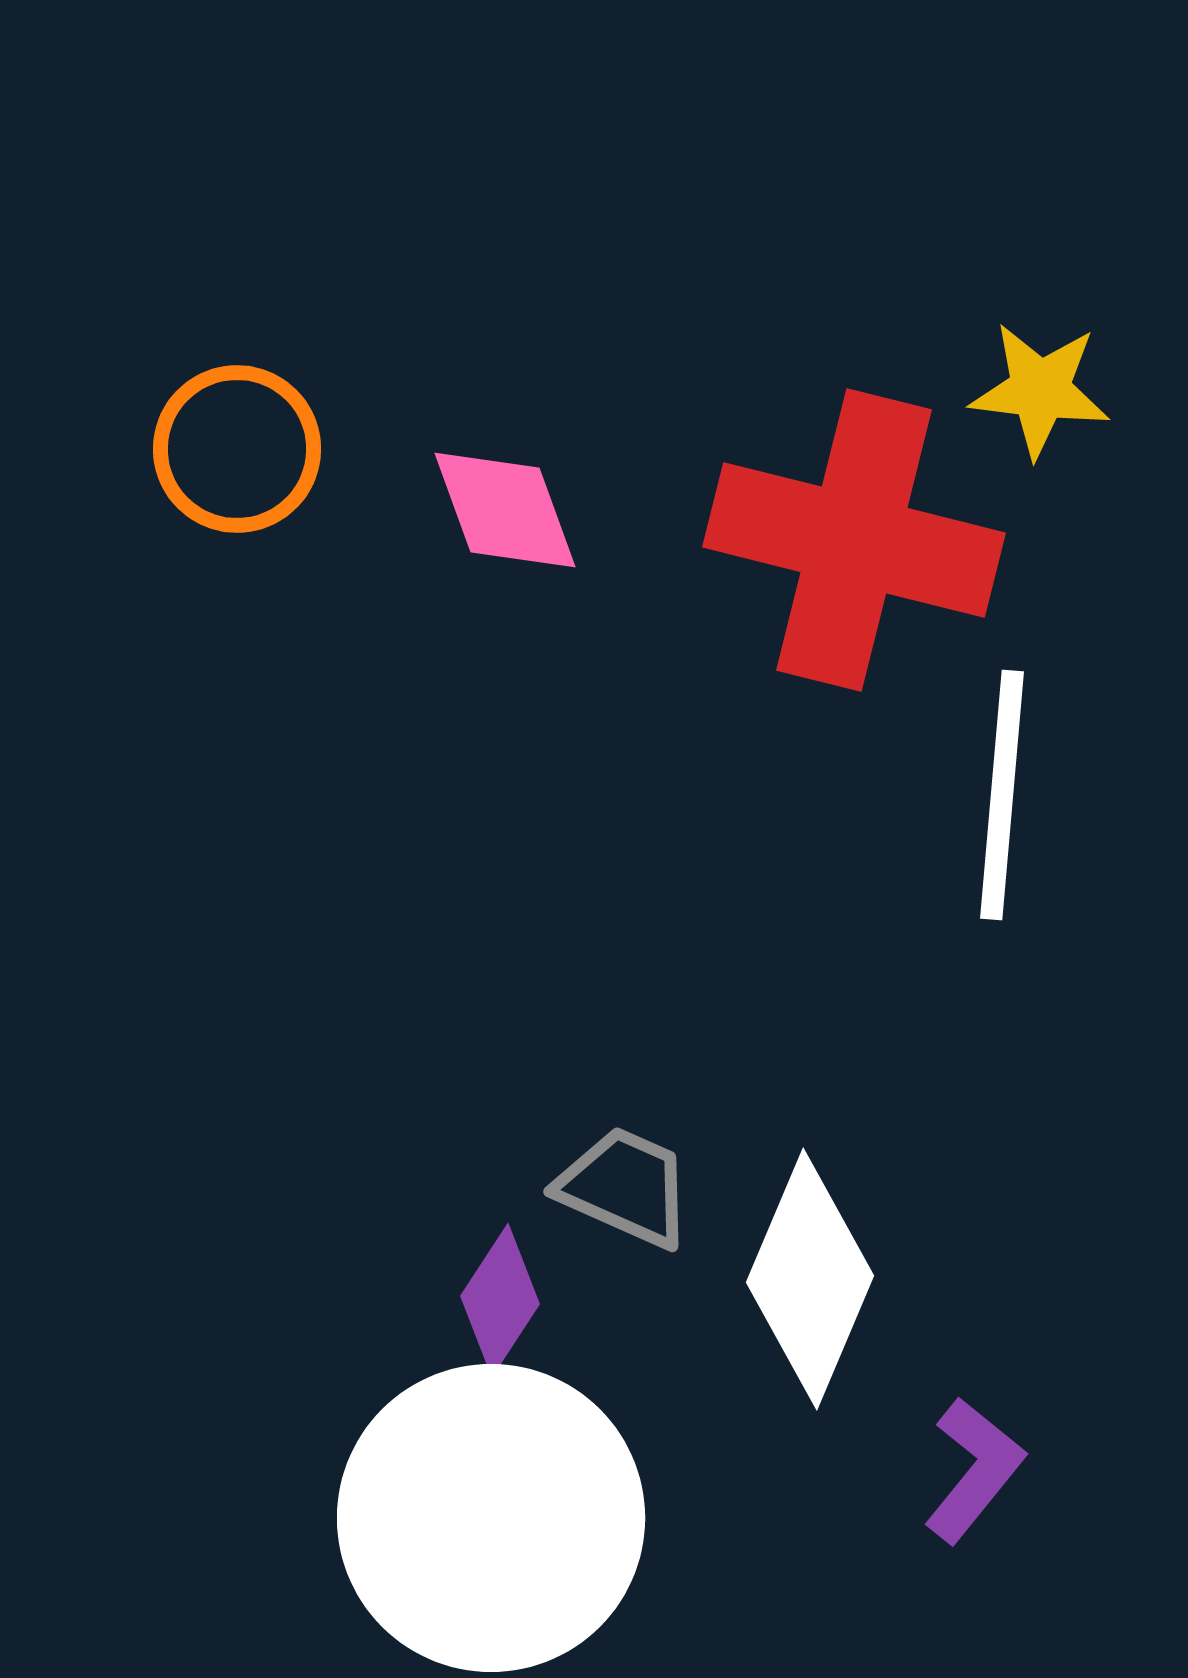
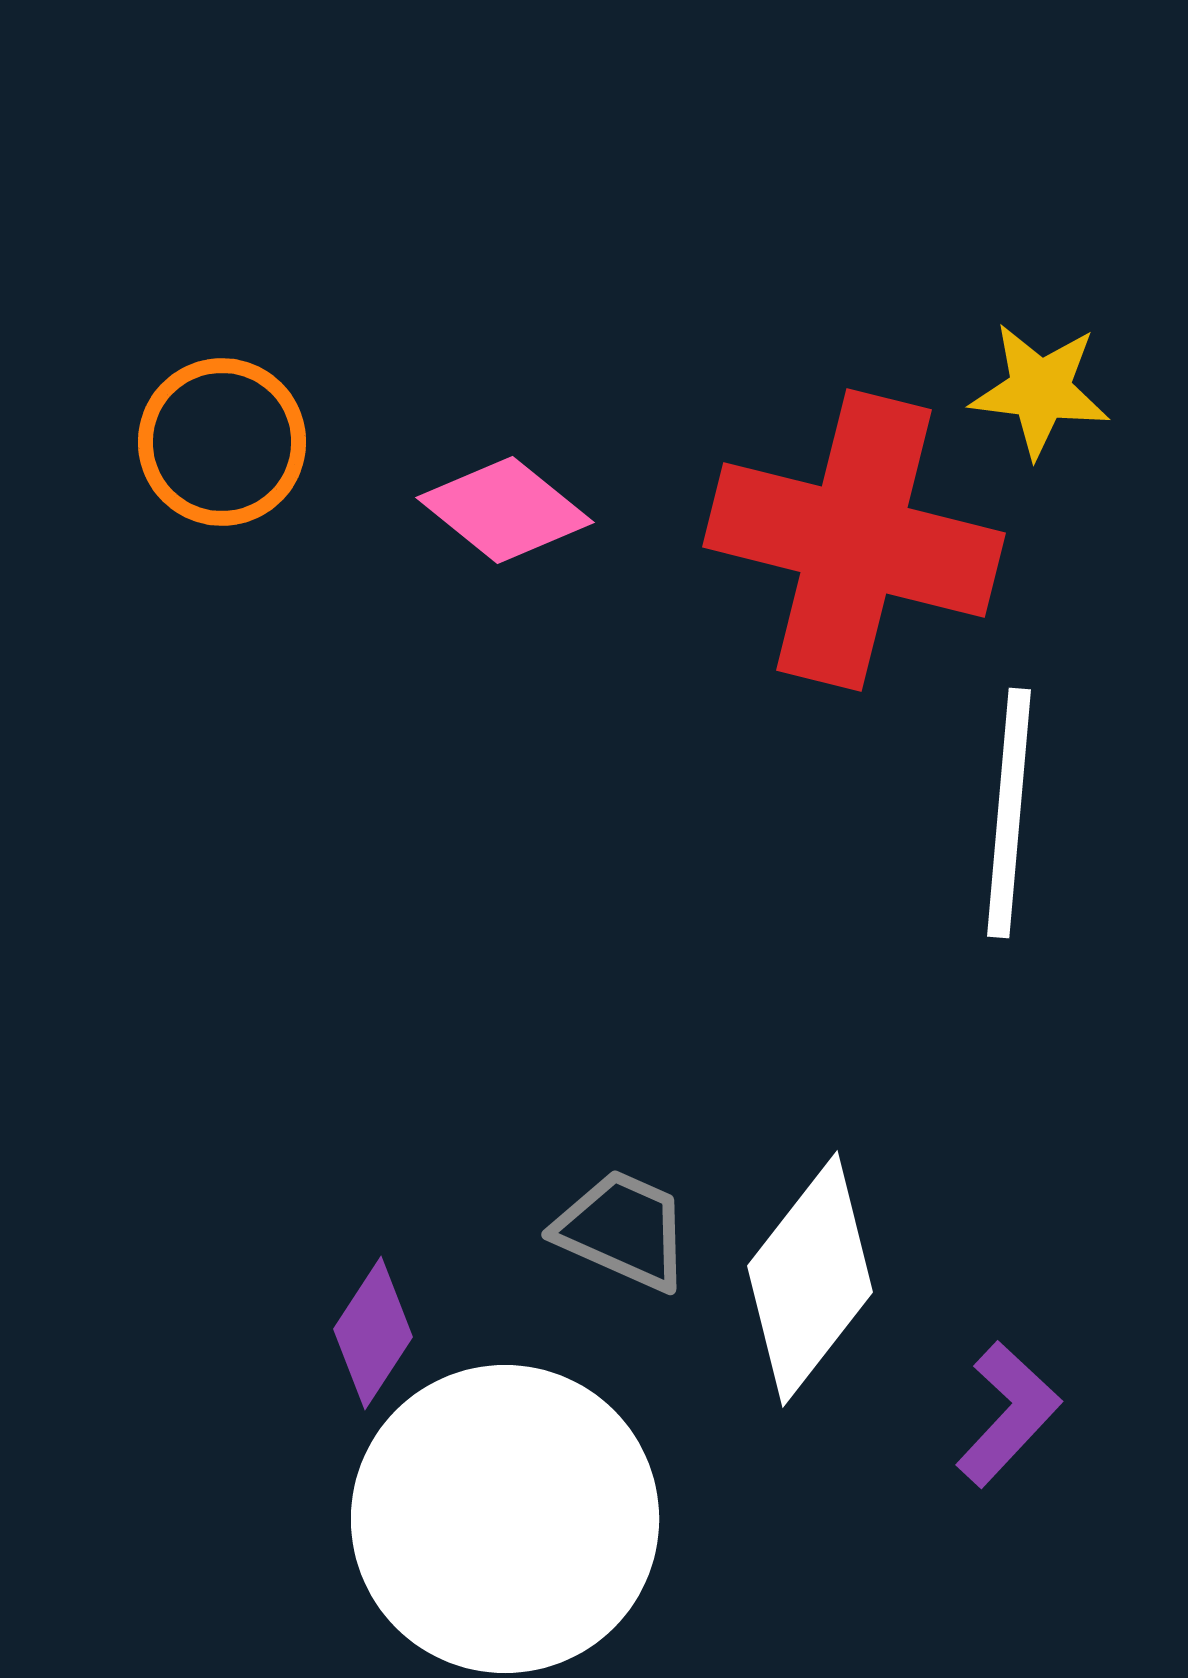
orange circle: moved 15 px left, 7 px up
pink diamond: rotated 31 degrees counterclockwise
white line: moved 7 px right, 18 px down
gray trapezoid: moved 2 px left, 43 px down
white diamond: rotated 15 degrees clockwise
purple diamond: moved 127 px left, 33 px down
purple L-shape: moved 34 px right, 56 px up; rotated 4 degrees clockwise
white circle: moved 14 px right, 1 px down
